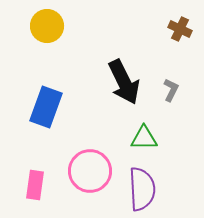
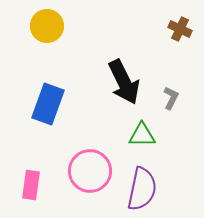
gray L-shape: moved 8 px down
blue rectangle: moved 2 px right, 3 px up
green triangle: moved 2 px left, 3 px up
pink rectangle: moved 4 px left
purple semicircle: rotated 15 degrees clockwise
